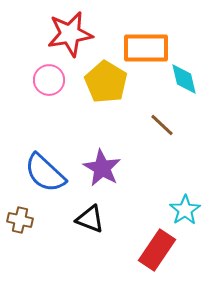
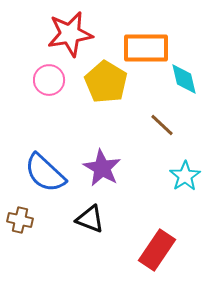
cyan star: moved 34 px up
